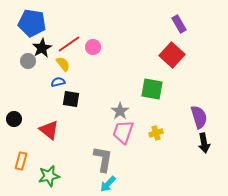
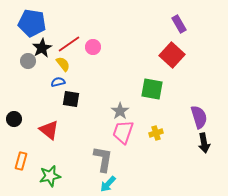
green star: moved 1 px right
